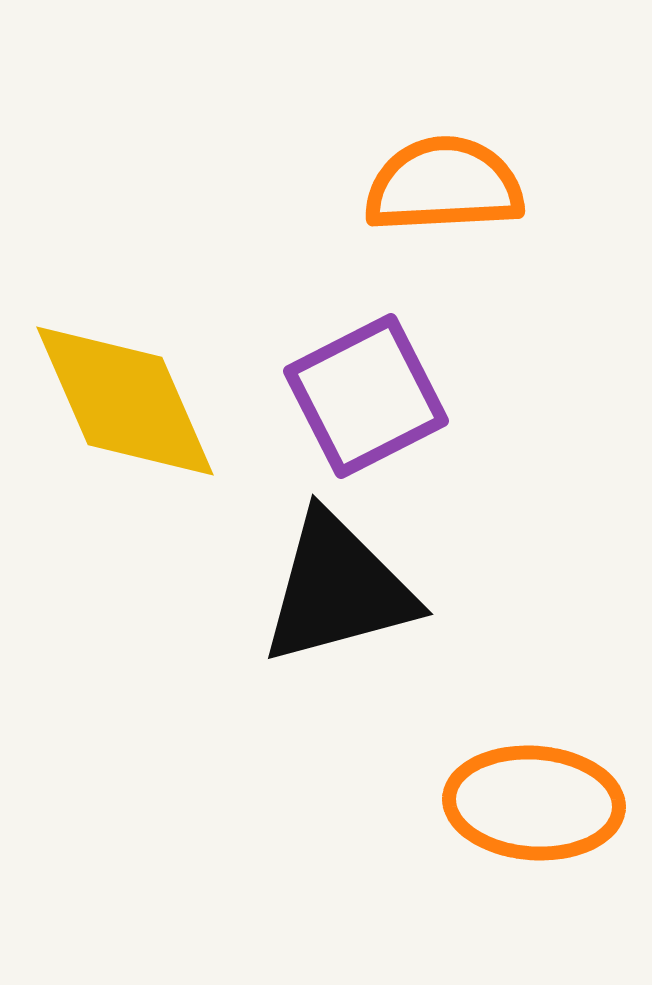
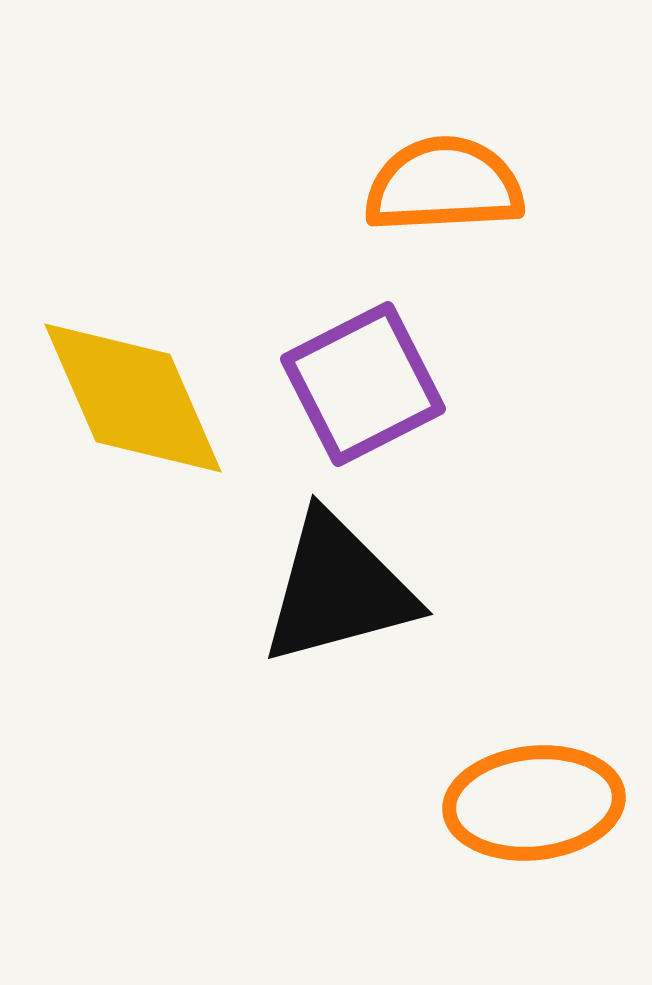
purple square: moved 3 px left, 12 px up
yellow diamond: moved 8 px right, 3 px up
orange ellipse: rotated 10 degrees counterclockwise
